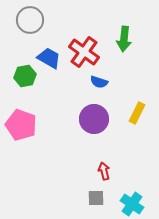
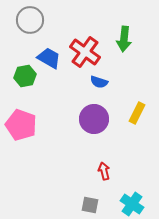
red cross: moved 1 px right
gray square: moved 6 px left, 7 px down; rotated 12 degrees clockwise
